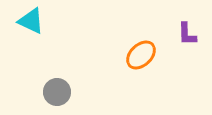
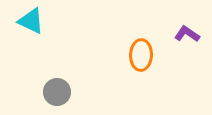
purple L-shape: rotated 125 degrees clockwise
orange ellipse: rotated 44 degrees counterclockwise
